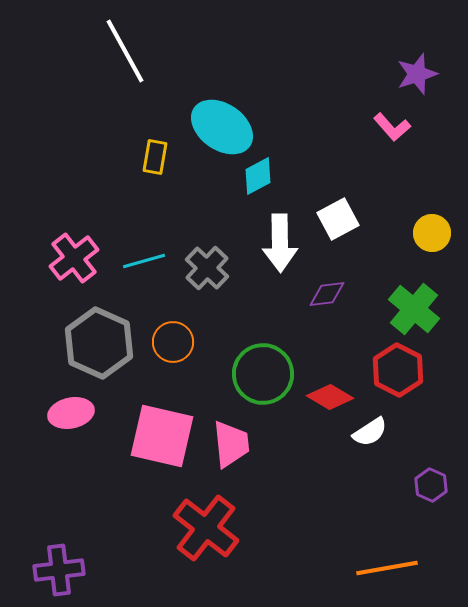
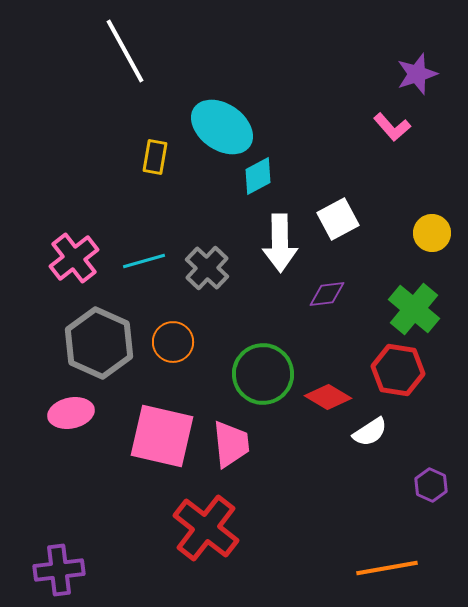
red hexagon: rotated 18 degrees counterclockwise
red diamond: moved 2 px left
